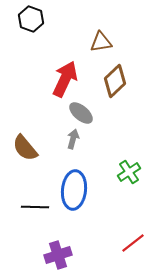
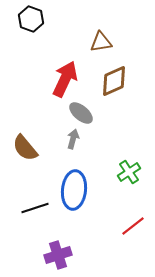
brown diamond: moved 1 px left; rotated 20 degrees clockwise
black line: moved 1 px down; rotated 20 degrees counterclockwise
red line: moved 17 px up
